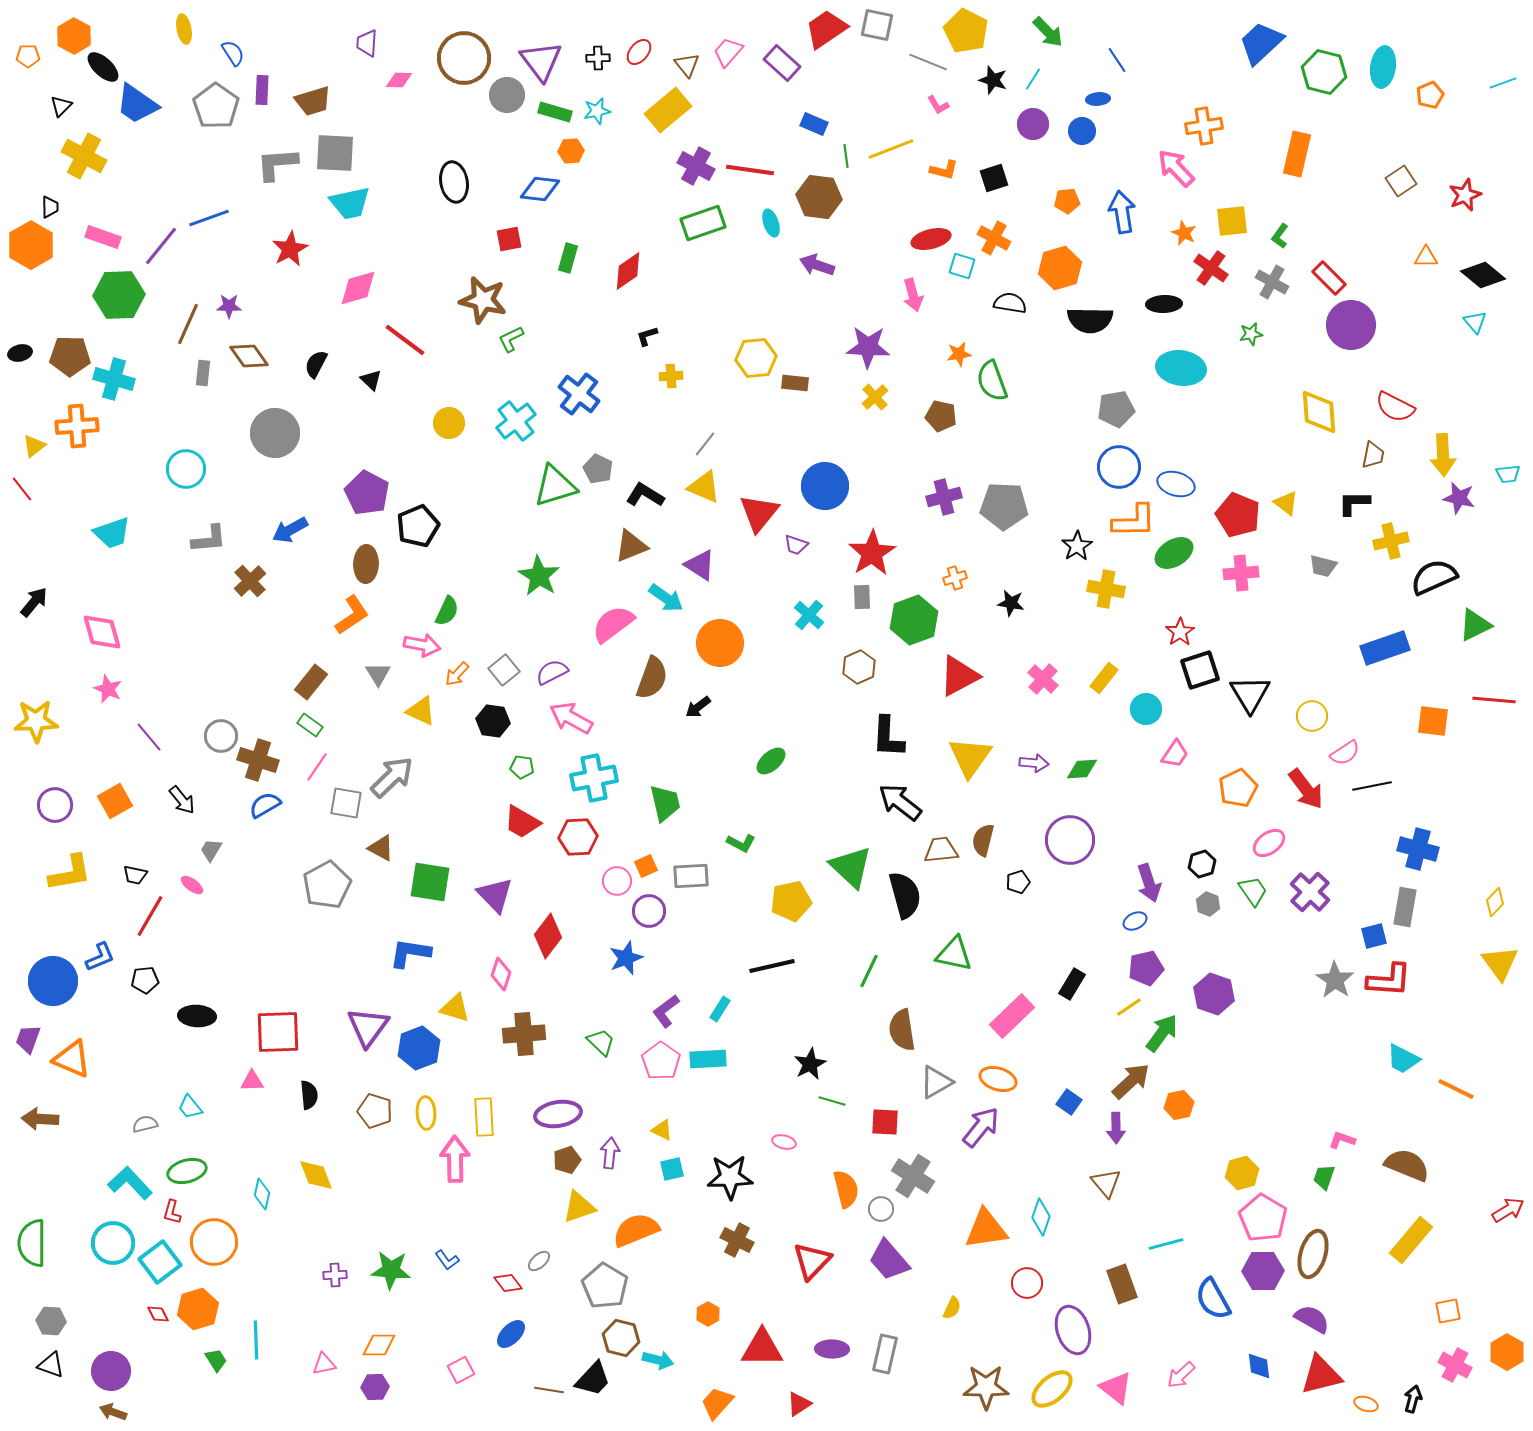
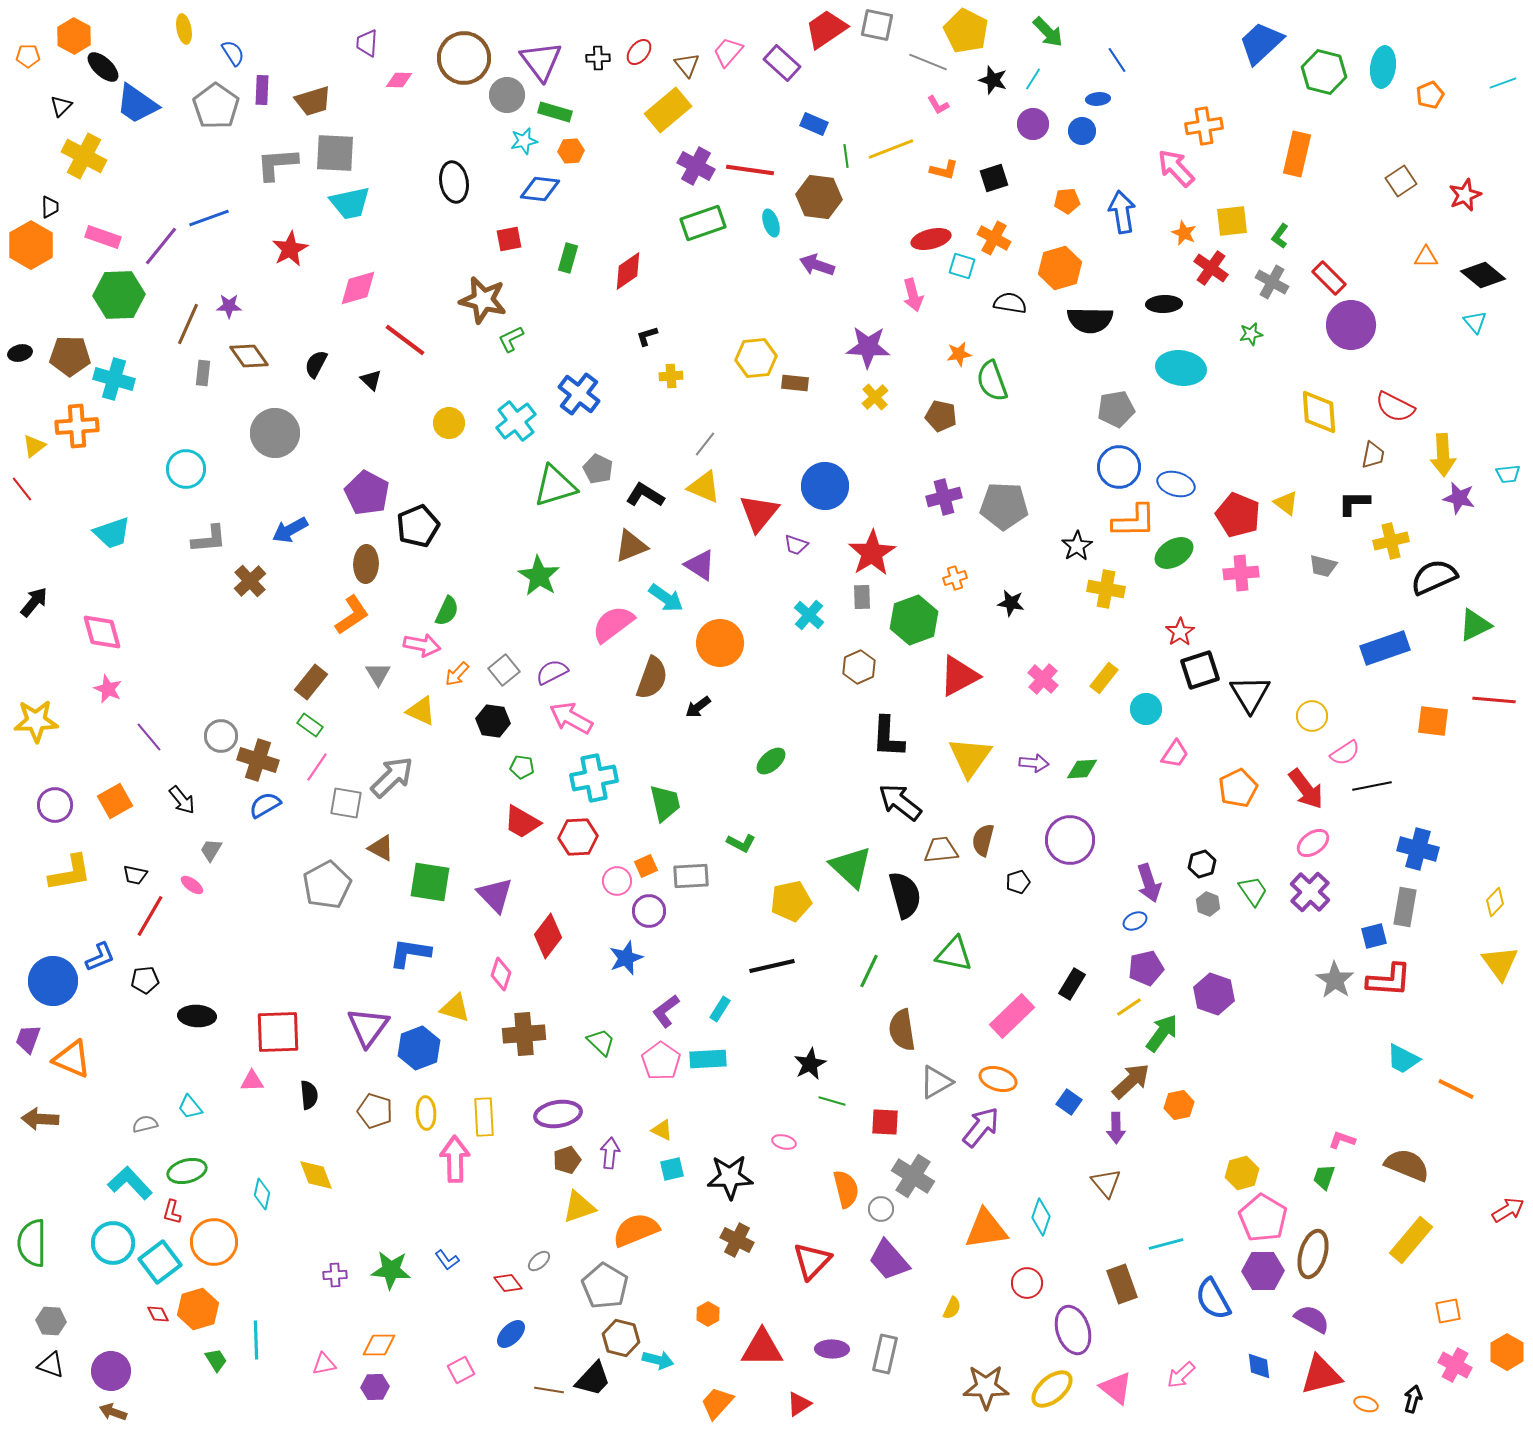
cyan star at (597, 111): moved 73 px left, 30 px down
pink ellipse at (1269, 843): moved 44 px right
